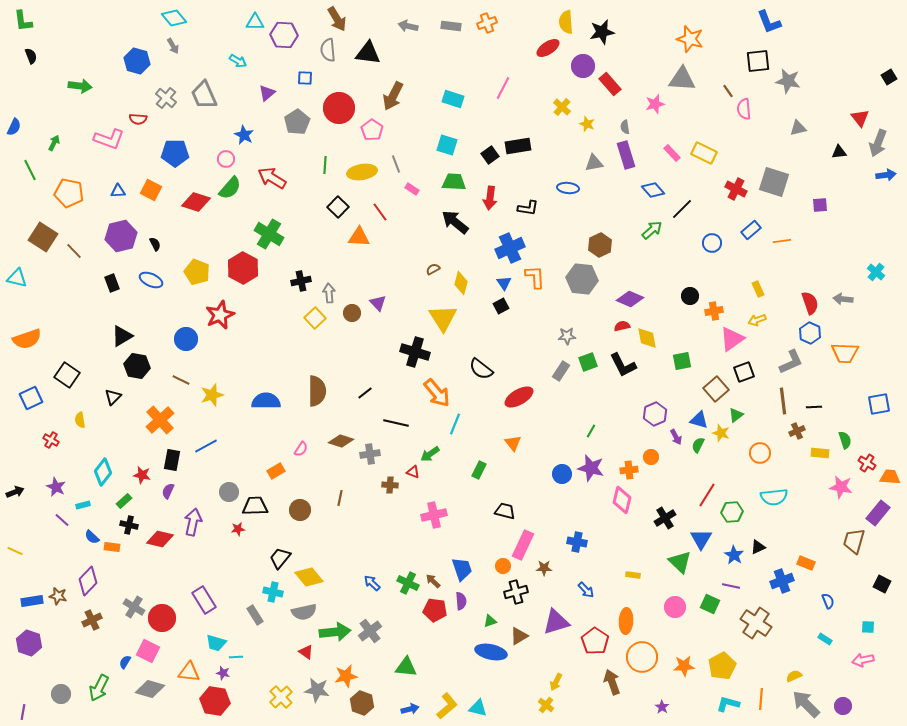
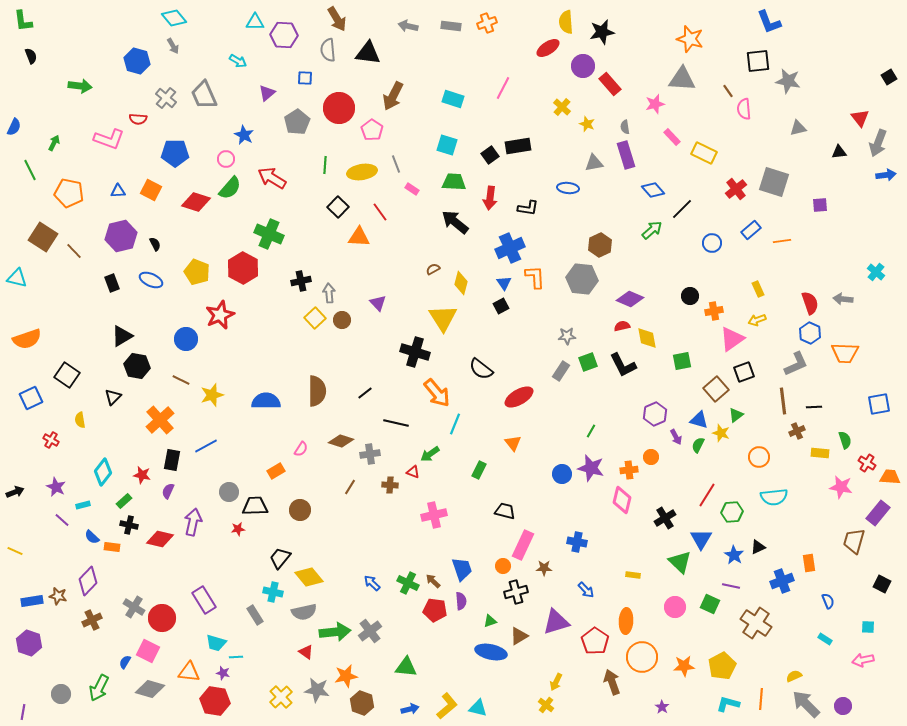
pink rectangle at (672, 153): moved 16 px up
red cross at (736, 189): rotated 25 degrees clockwise
green cross at (269, 234): rotated 8 degrees counterclockwise
brown circle at (352, 313): moved 10 px left, 7 px down
gray L-shape at (791, 362): moved 5 px right, 2 px down
orange circle at (760, 453): moved 1 px left, 4 px down
brown line at (340, 498): moved 10 px right, 11 px up; rotated 21 degrees clockwise
orange rectangle at (806, 563): moved 3 px right; rotated 60 degrees clockwise
